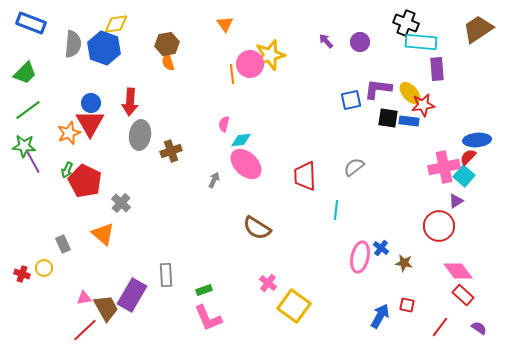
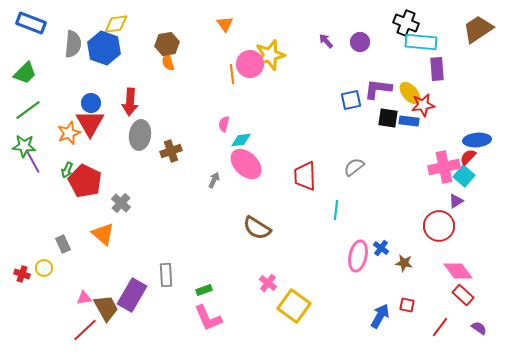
pink ellipse at (360, 257): moved 2 px left, 1 px up
